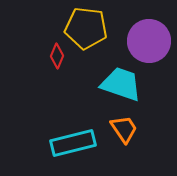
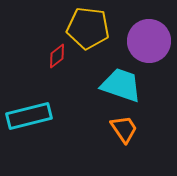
yellow pentagon: moved 2 px right
red diamond: rotated 30 degrees clockwise
cyan trapezoid: moved 1 px down
cyan rectangle: moved 44 px left, 27 px up
